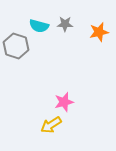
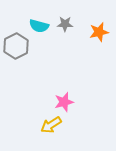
gray hexagon: rotated 15 degrees clockwise
